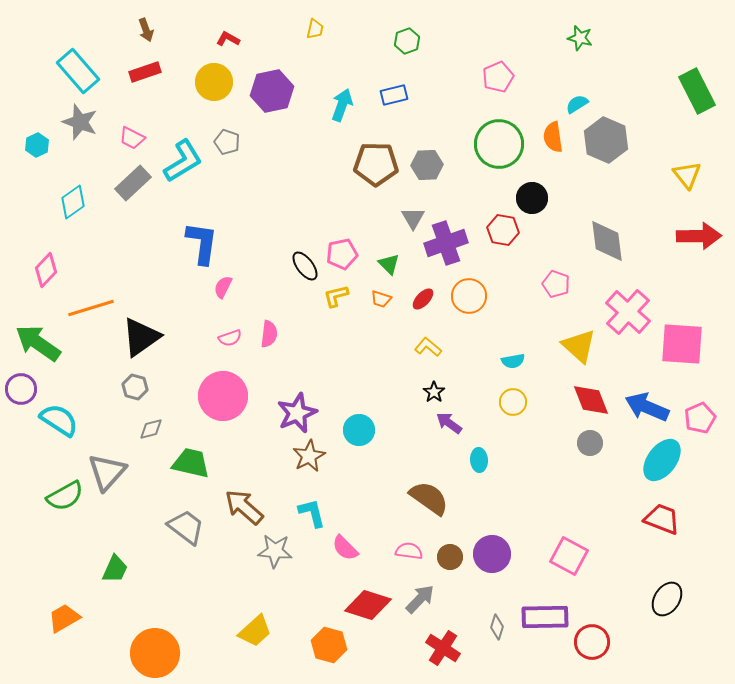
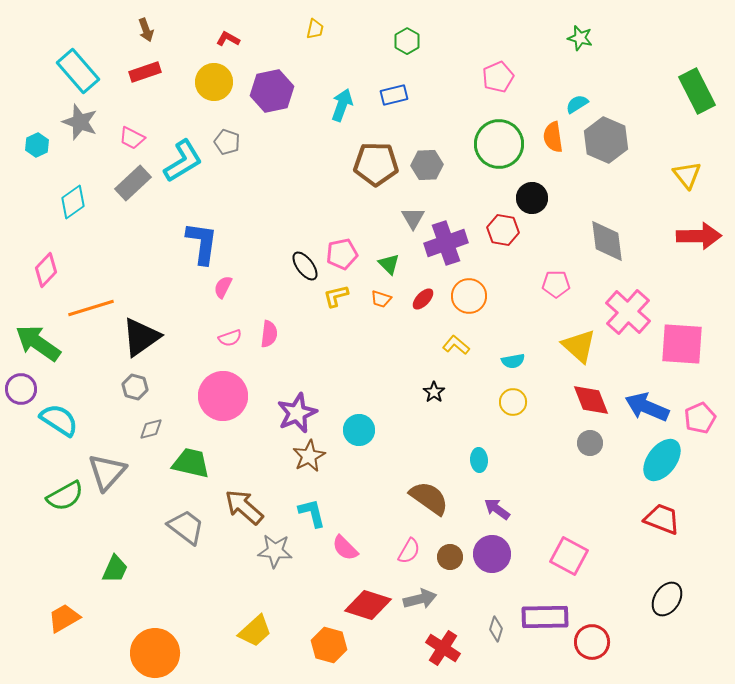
green hexagon at (407, 41): rotated 10 degrees counterclockwise
pink pentagon at (556, 284): rotated 20 degrees counterclockwise
yellow L-shape at (428, 347): moved 28 px right, 2 px up
purple arrow at (449, 423): moved 48 px right, 86 px down
pink semicircle at (409, 551): rotated 112 degrees clockwise
gray arrow at (420, 599): rotated 32 degrees clockwise
gray diamond at (497, 627): moved 1 px left, 2 px down
